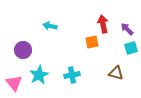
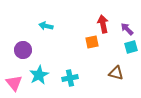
cyan arrow: moved 4 px left
cyan square: moved 1 px up
cyan cross: moved 2 px left, 3 px down
